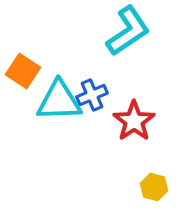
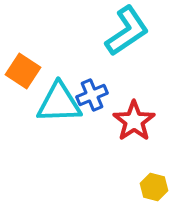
cyan L-shape: moved 1 px left
cyan triangle: moved 2 px down
